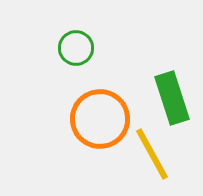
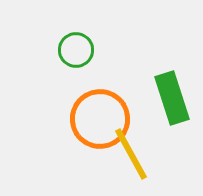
green circle: moved 2 px down
yellow line: moved 21 px left
